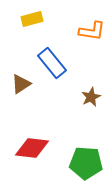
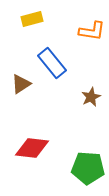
green pentagon: moved 2 px right, 5 px down
